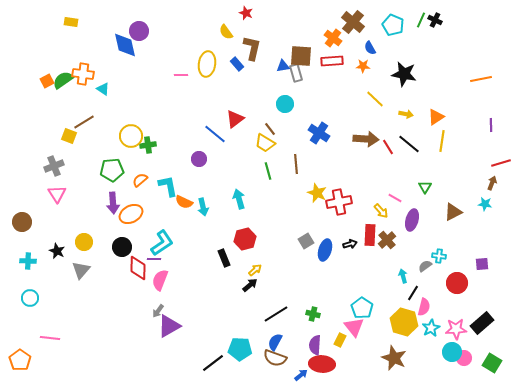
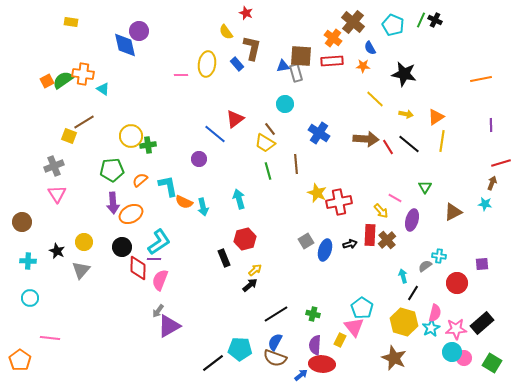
cyan L-shape at (162, 243): moved 3 px left, 1 px up
pink semicircle at (424, 307): moved 11 px right, 6 px down
